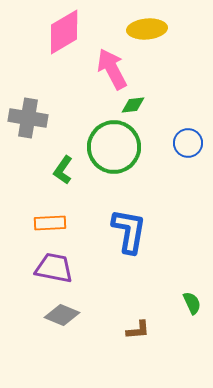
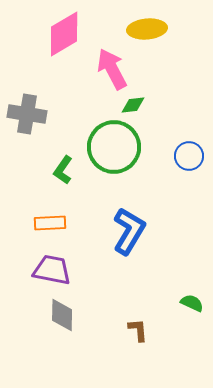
pink diamond: moved 2 px down
gray cross: moved 1 px left, 4 px up
blue circle: moved 1 px right, 13 px down
blue L-shape: rotated 21 degrees clockwise
purple trapezoid: moved 2 px left, 2 px down
green semicircle: rotated 40 degrees counterclockwise
gray diamond: rotated 68 degrees clockwise
brown L-shape: rotated 90 degrees counterclockwise
